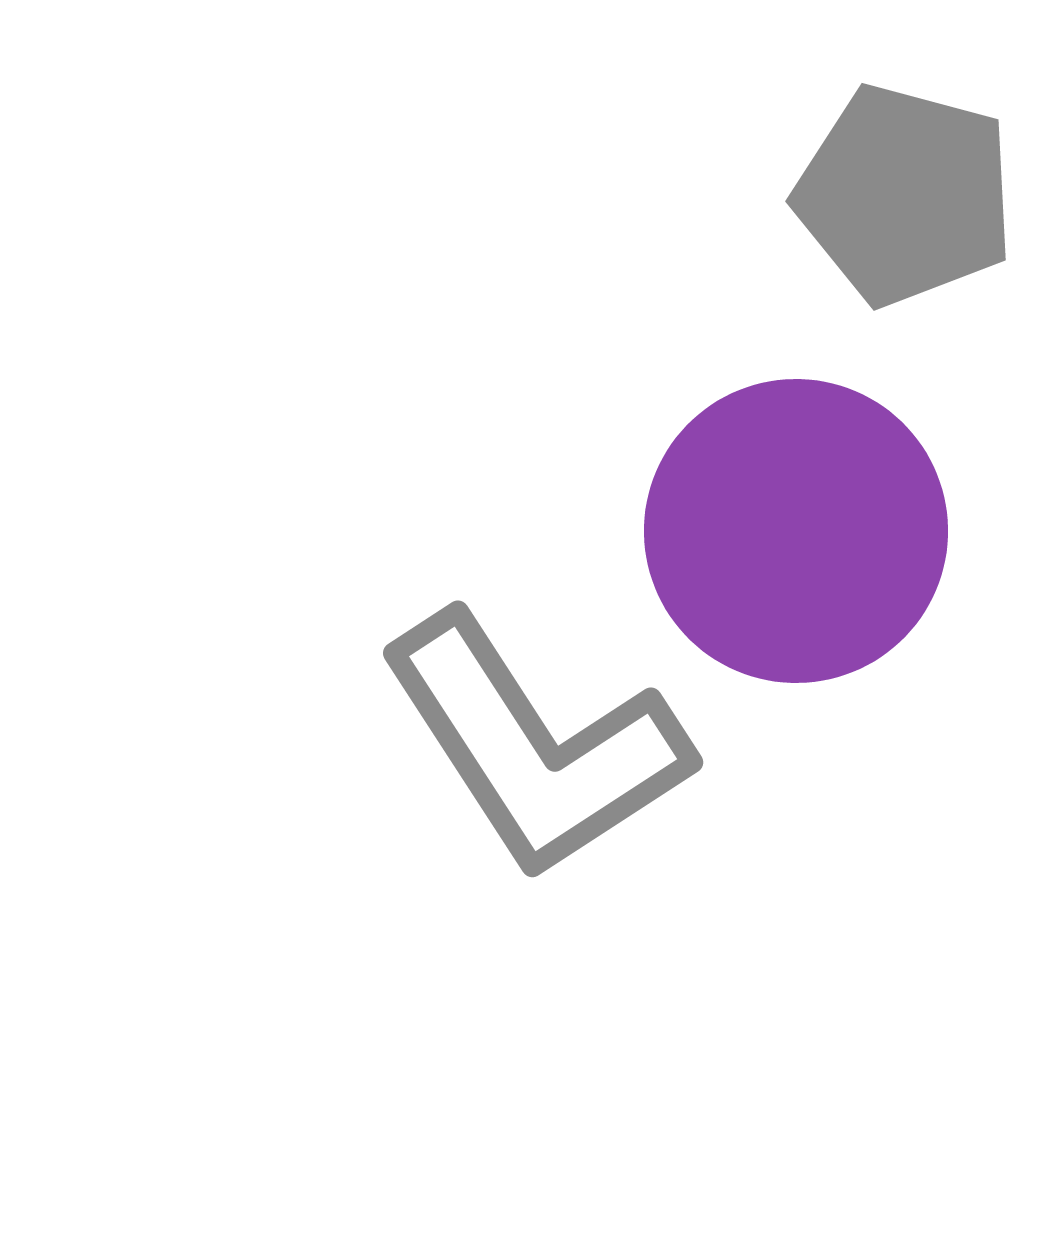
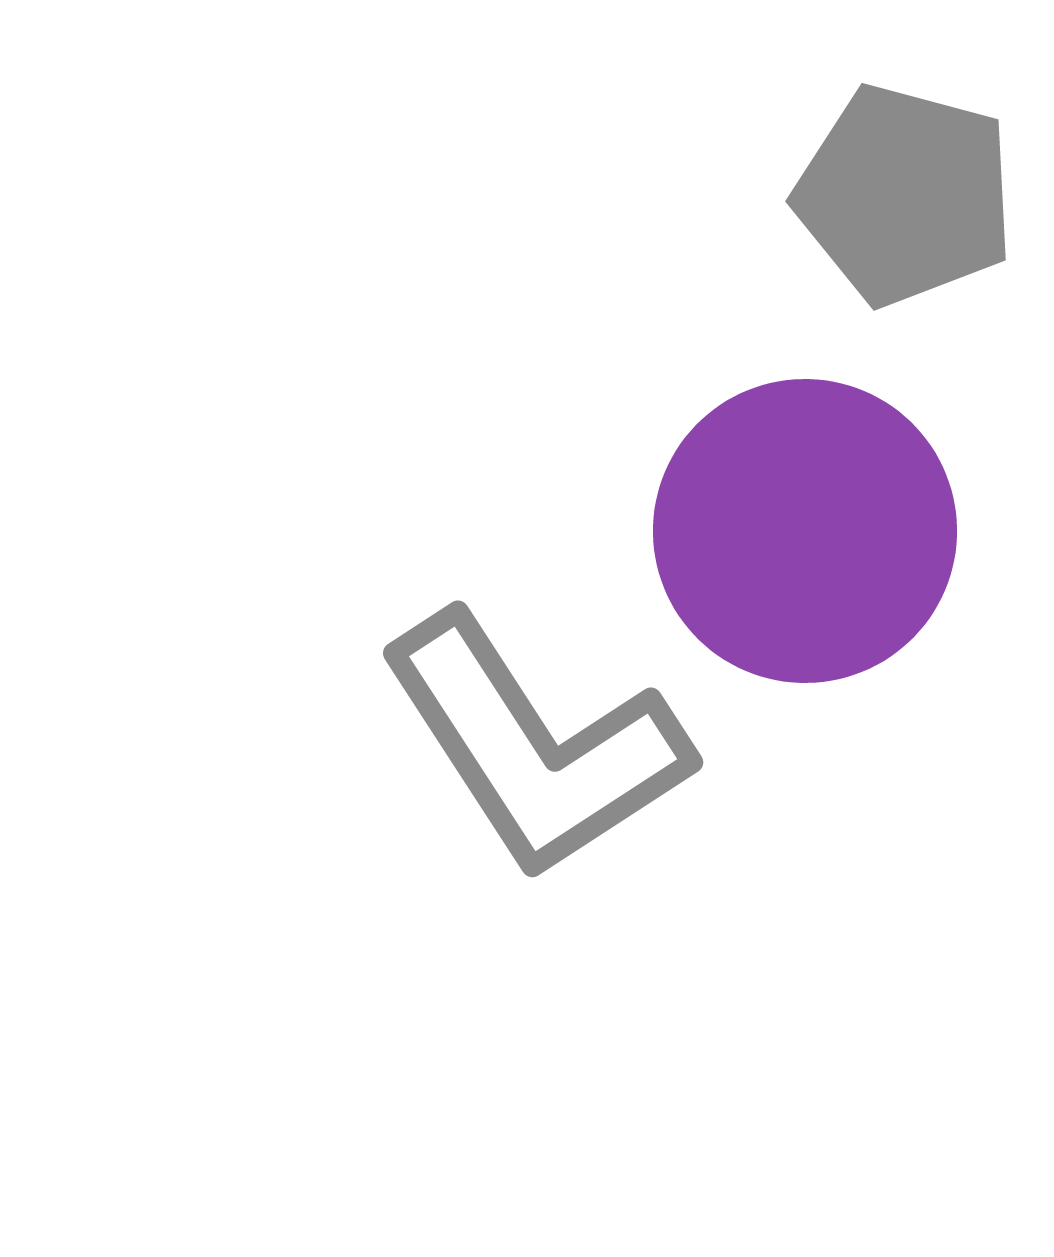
purple circle: moved 9 px right
